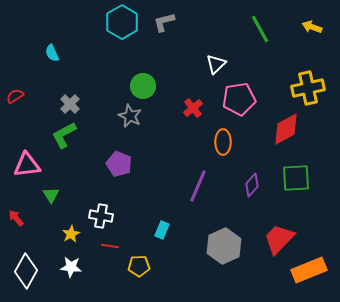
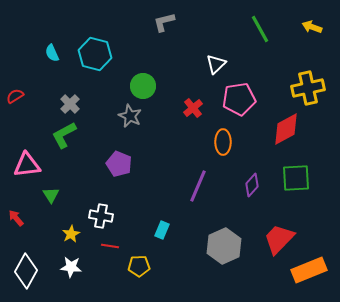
cyan hexagon: moved 27 px left, 32 px down; rotated 16 degrees counterclockwise
